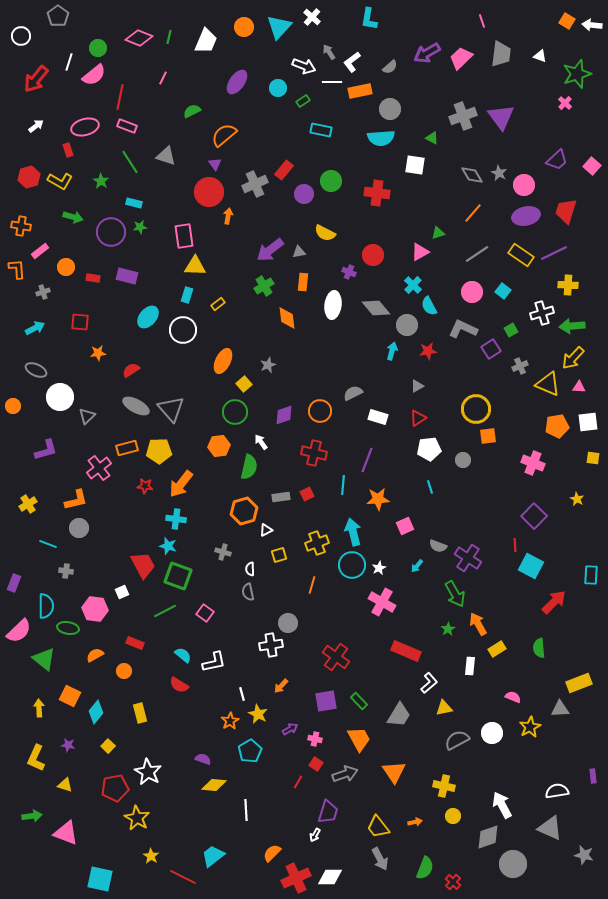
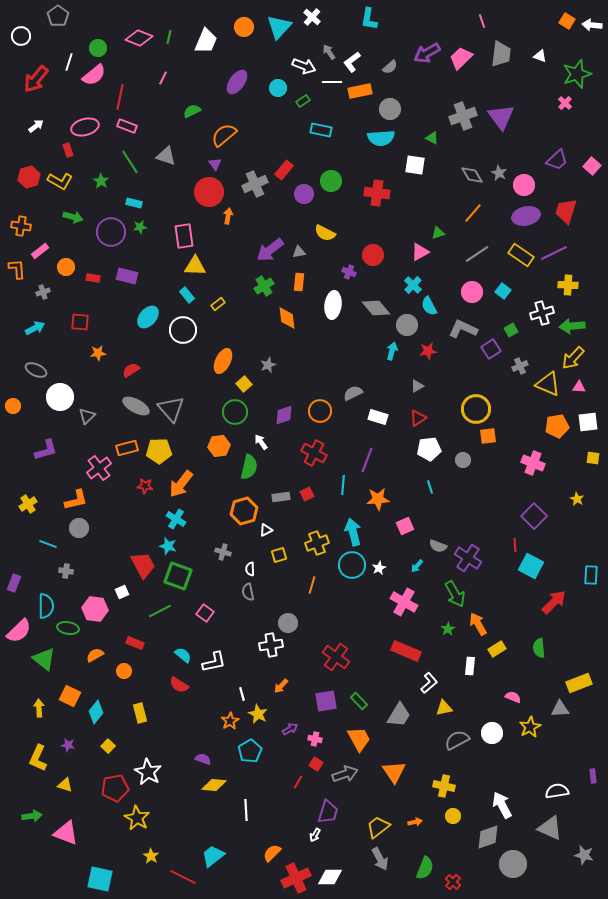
orange rectangle at (303, 282): moved 4 px left
cyan rectangle at (187, 295): rotated 56 degrees counterclockwise
red cross at (314, 453): rotated 15 degrees clockwise
cyan cross at (176, 519): rotated 24 degrees clockwise
pink cross at (382, 602): moved 22 px right
green line at (165, 611): moved 5 px left
yellow L-shape at (36, 758): moved 2 px right
yellow trapezoid at (378, 827): rotated 90 degrees clockwise
